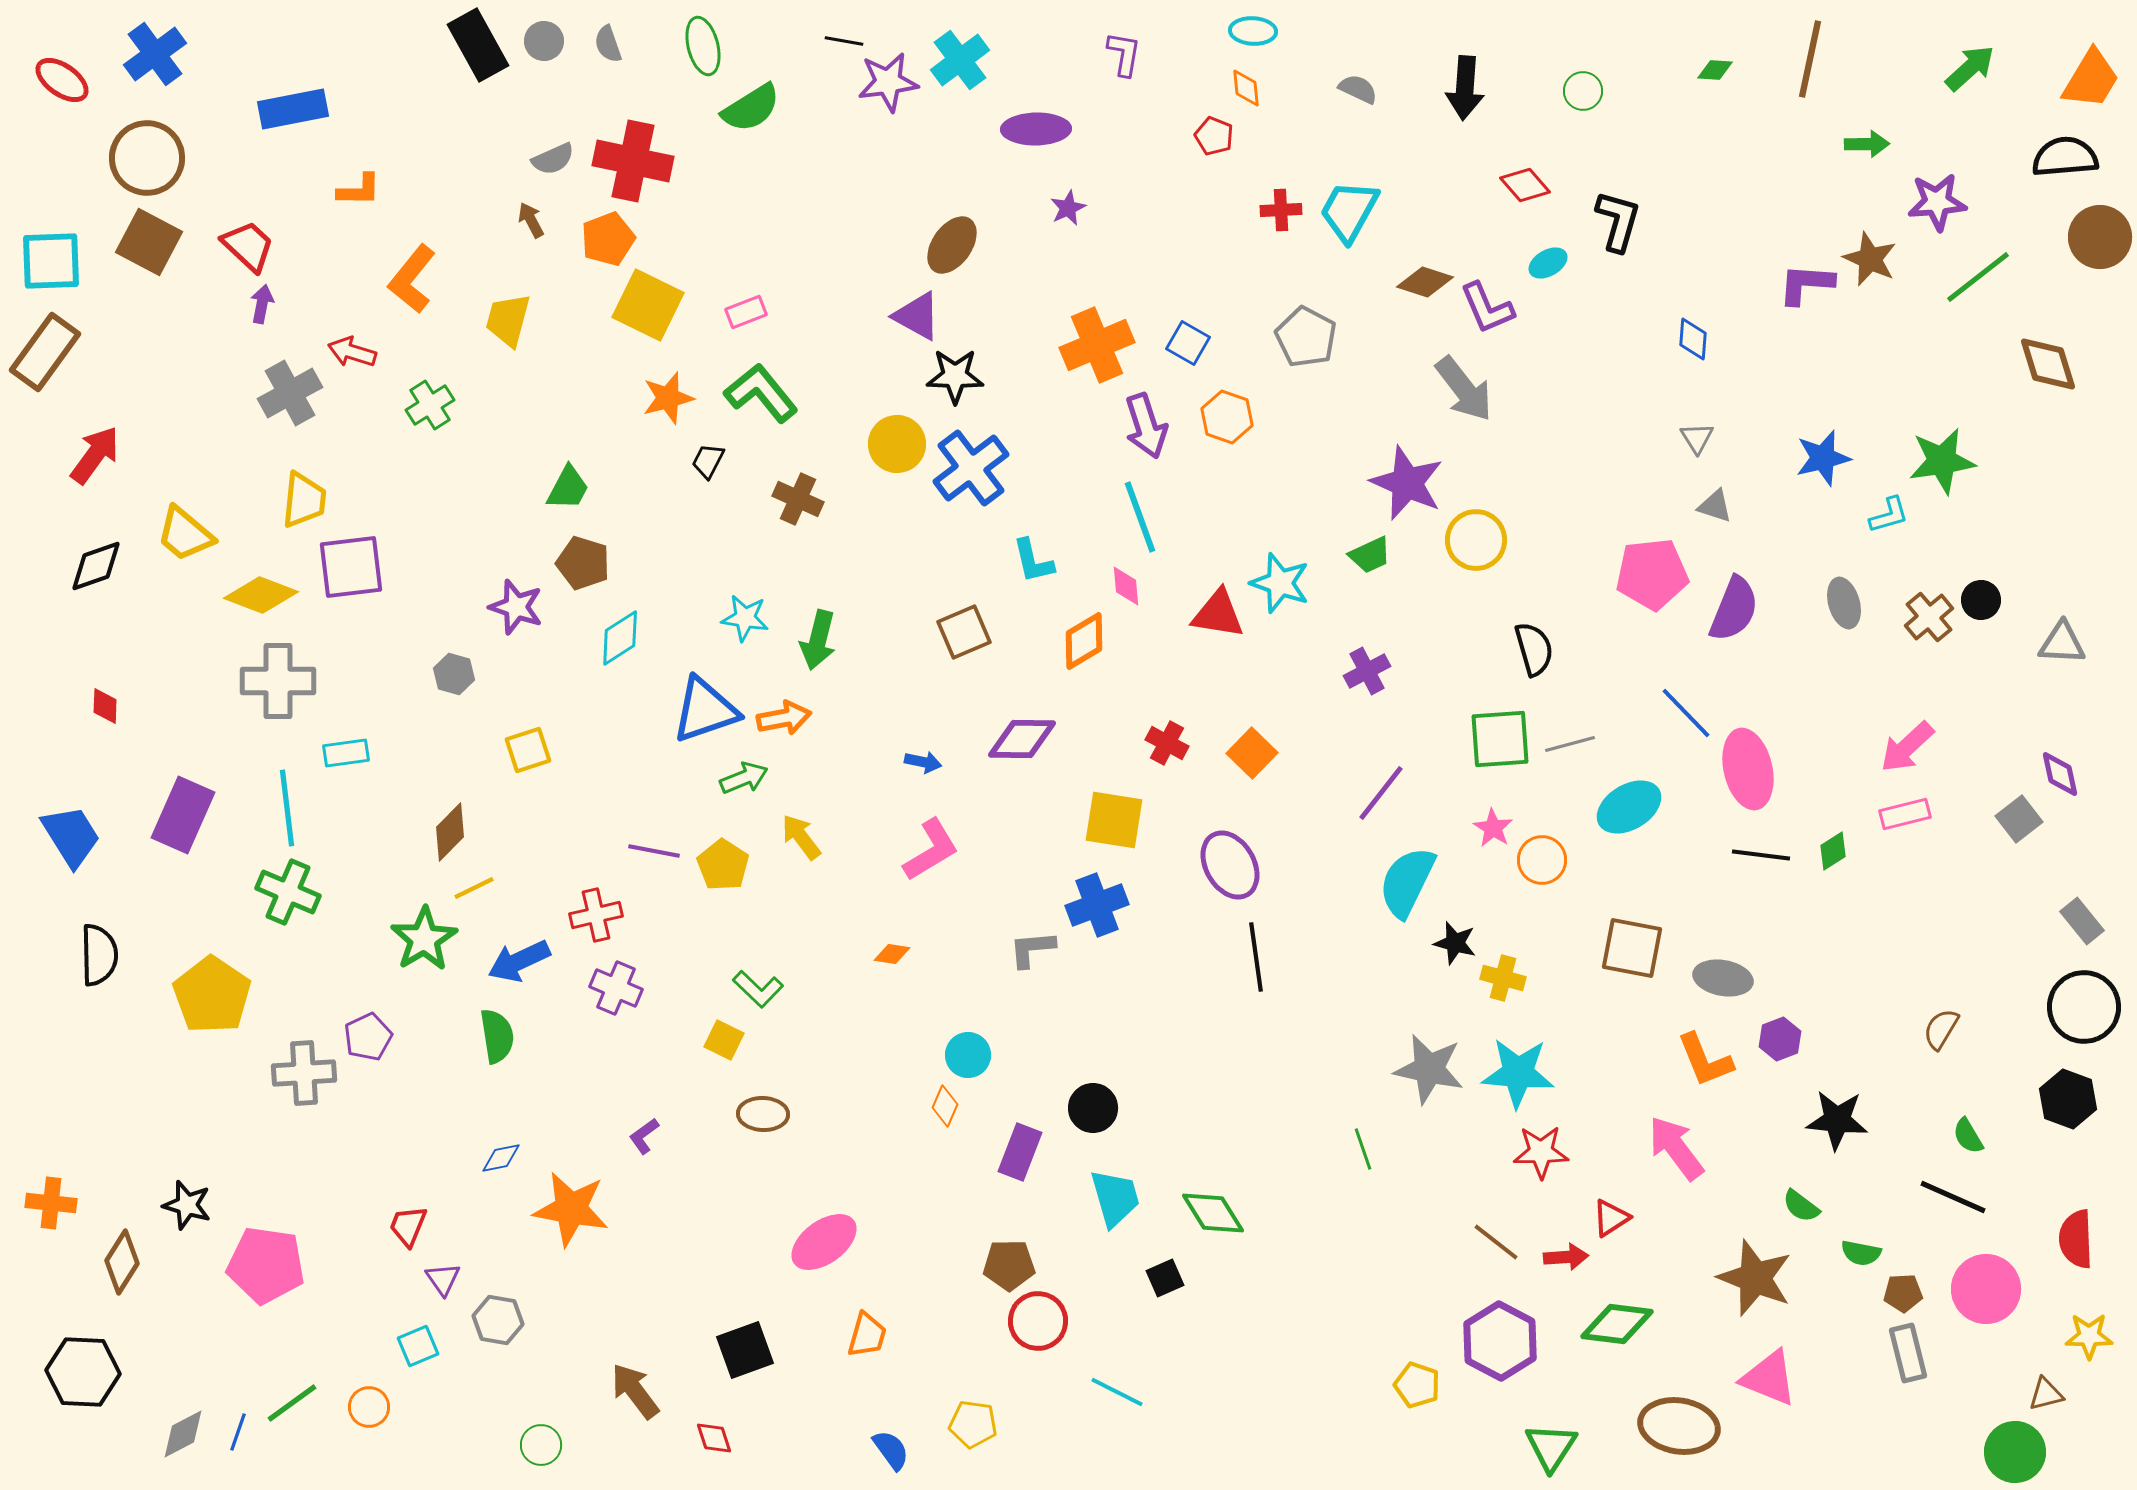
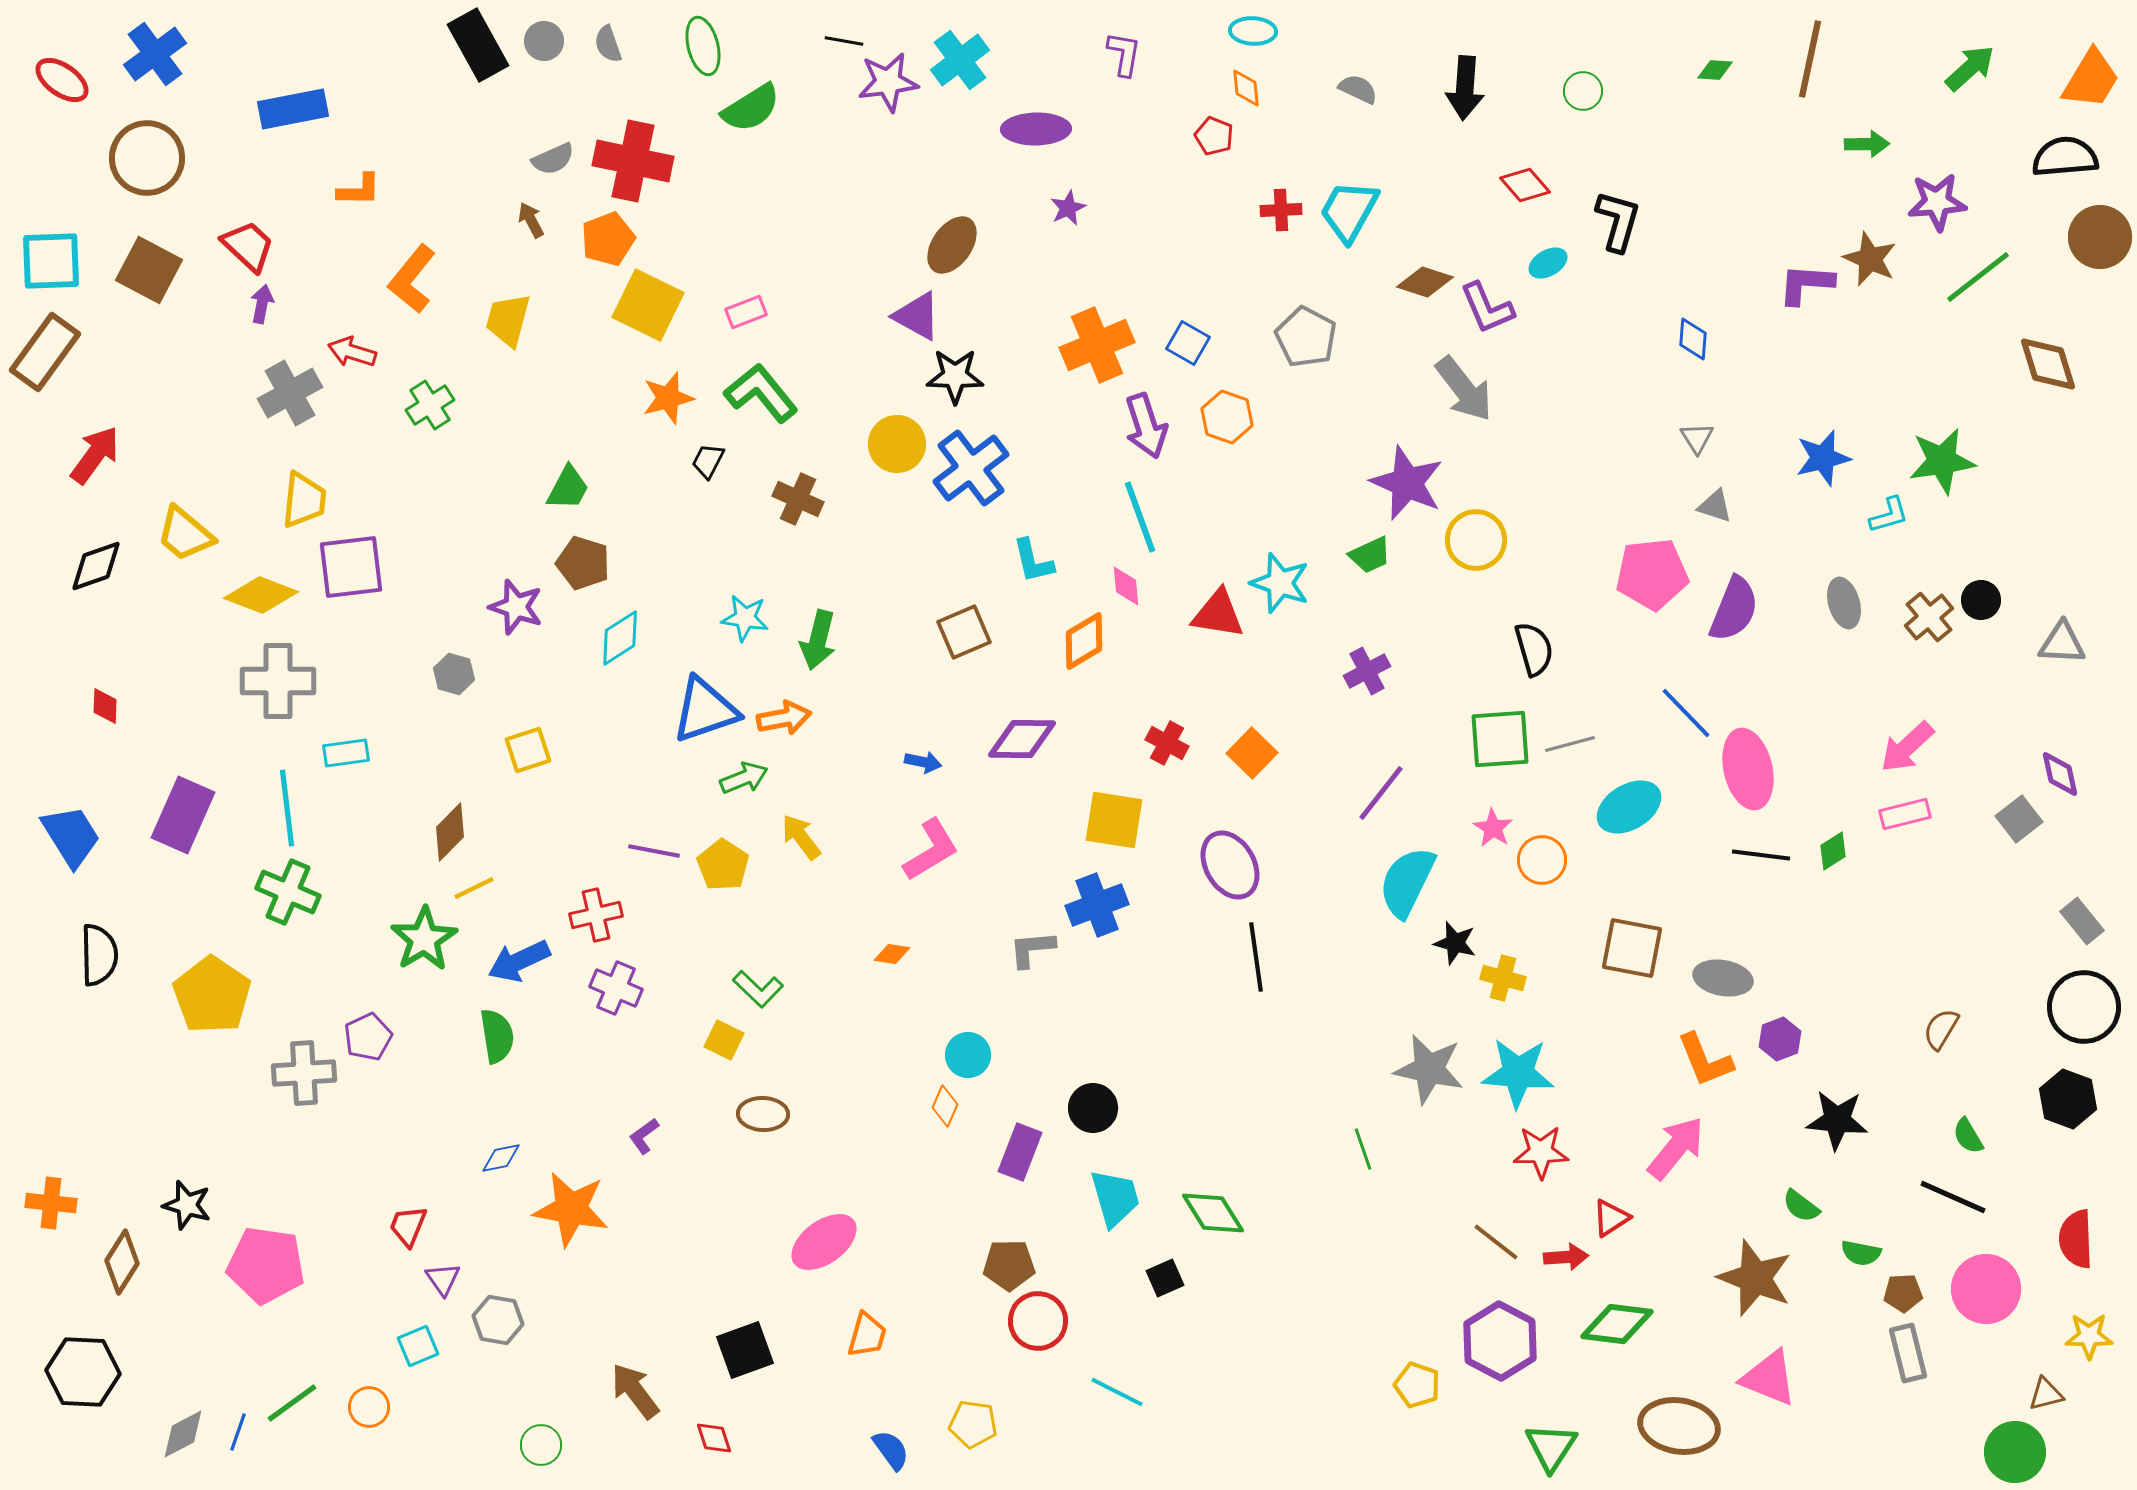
brown square at (149, 242): moved 28 px down
pink arrow at (1676, 1148): rotated 76 degrees clockwise
